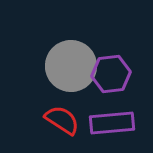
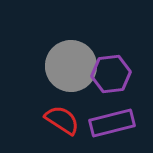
purple rectangle: rotated 9 degrees counterclockwise
